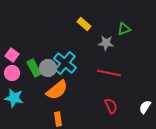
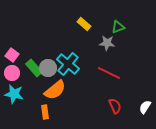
green triangle: moved 6 px left, 2 px up
gray star: moved 1 px right
cyan cross: moved 3 px right, 1 px down
green rectangle: rotated 12 degrees counterclockwise
red line: rotated 15 degrees clockwise
orange semicircle: moved 2 px left
cyan star: moved 4 px up
red semicircle: moved 4 px right
orange rectangle: moved 13 px left, 7 px up
